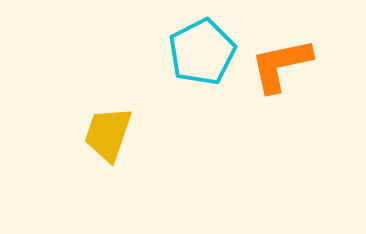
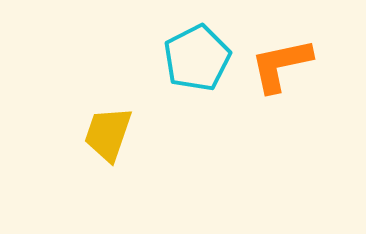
cyan pentagon: moved 5 px left, 6 px down
